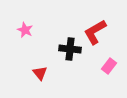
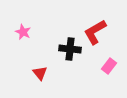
pink star: moved 2 px left, 2 px down
